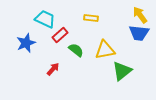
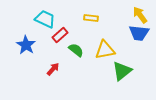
blue star: moved 2 px down; rotated 18 degrees counterclockwise
